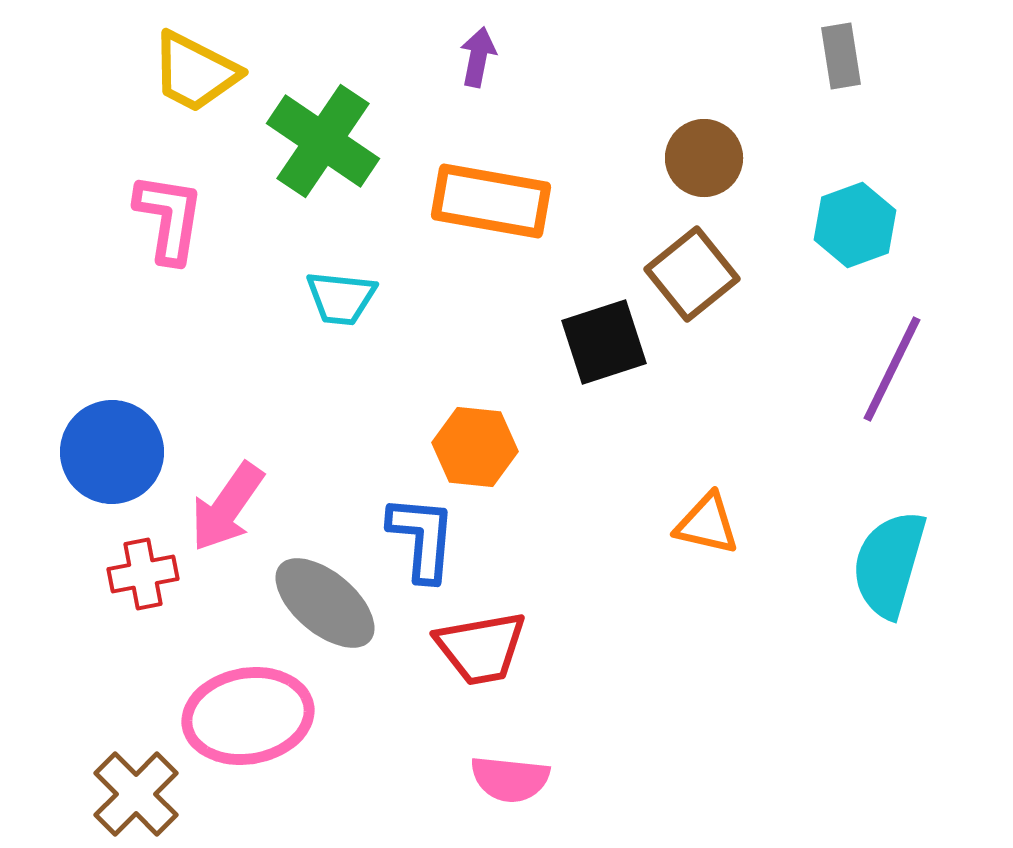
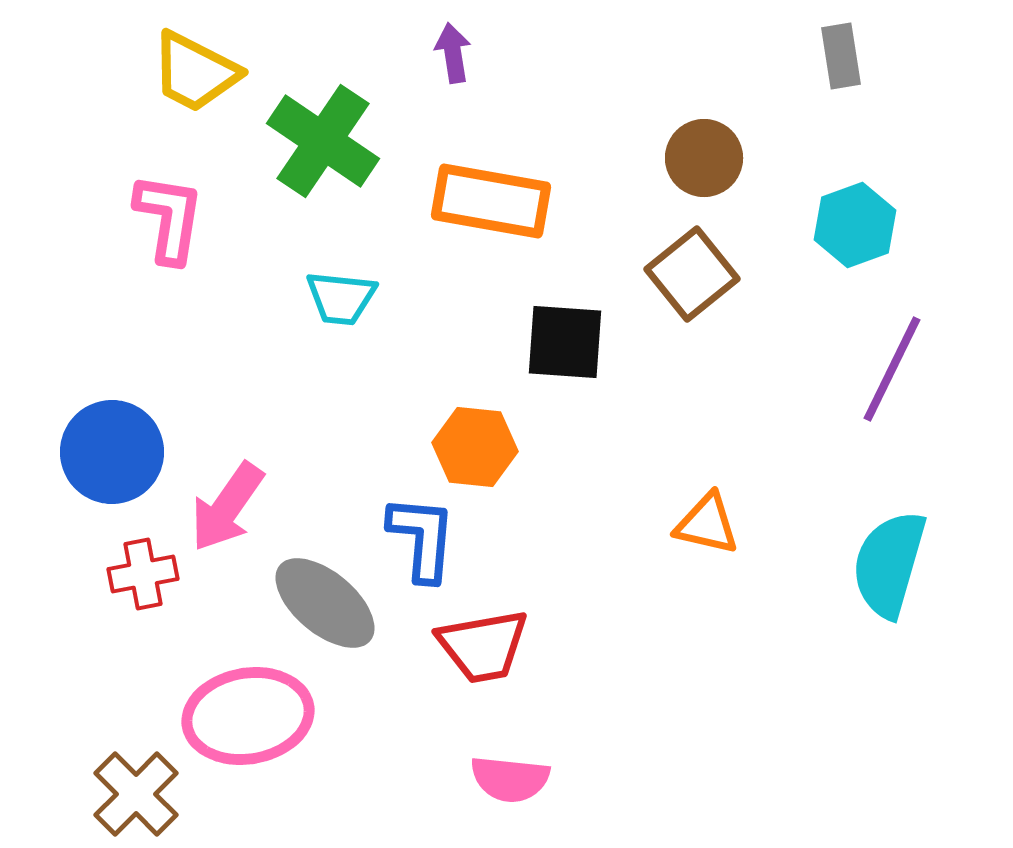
purple arrow: moved 25 px left, 4 px up; rotated 20 degrees counterclockwise
black square: moved 39 px left; rotated 22 degrees clockwise
red trapezoid: moved 2 px right, 2 px up
